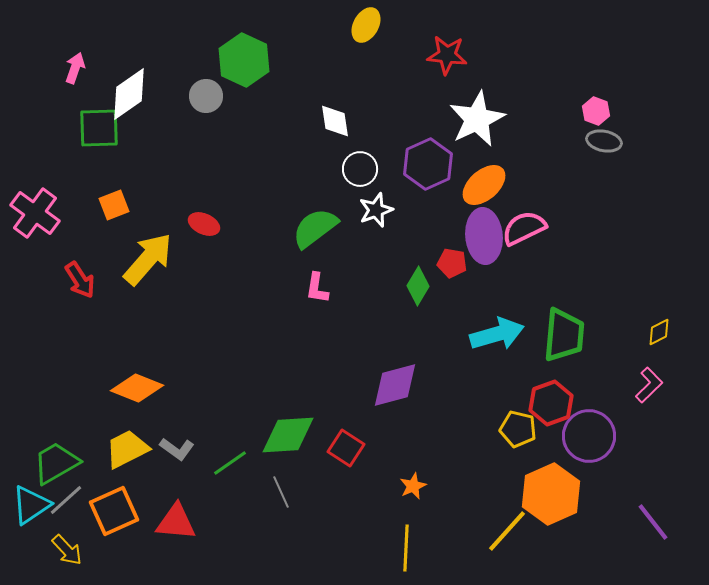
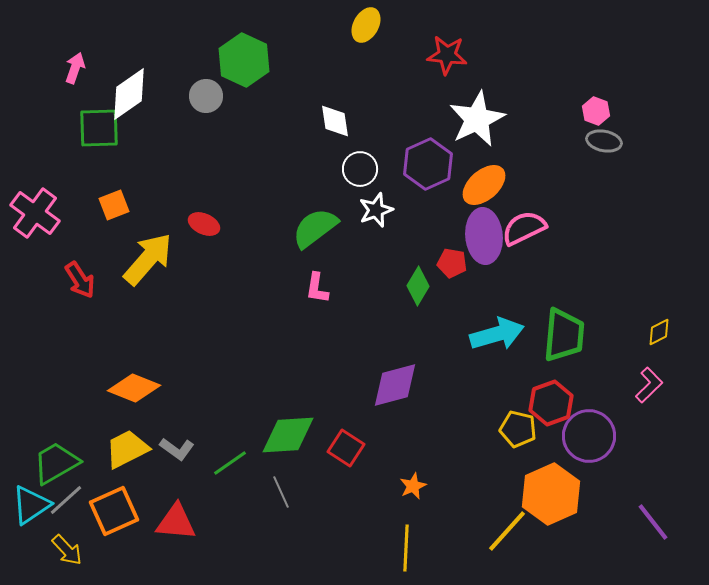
orange diamond at (137, 388): moved 3 px left
